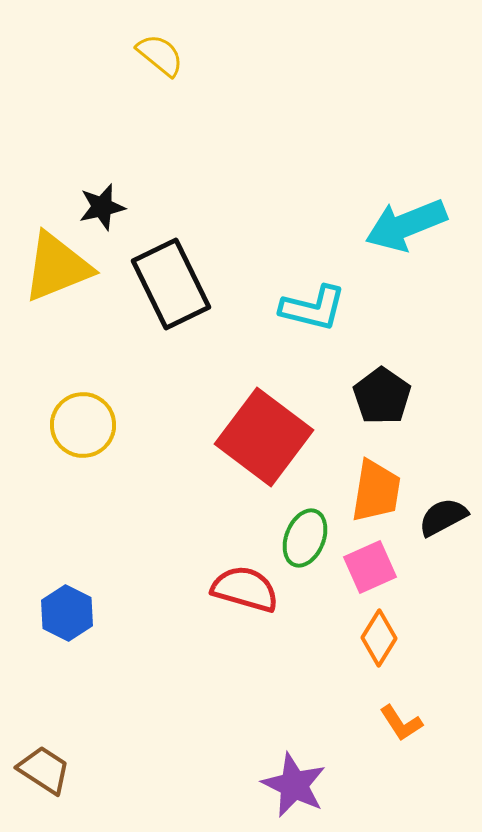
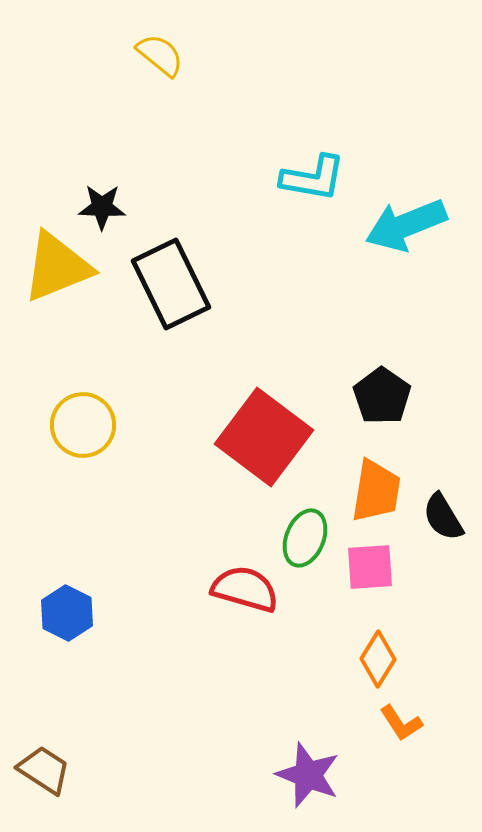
black star: rotated 15 degrees clockwise
cyan L-shape: moved 130 px up; rotated 4 degrees counterclockwise
black semicircle: rotated 93 degrees counterclockwise
pink square: rotated 20 degrees clockwise
orange diamond: moved 1 px left, 21 px down
purple star: moved 14 px right, 10 px up; rotated 4 degrees counterclockwise
